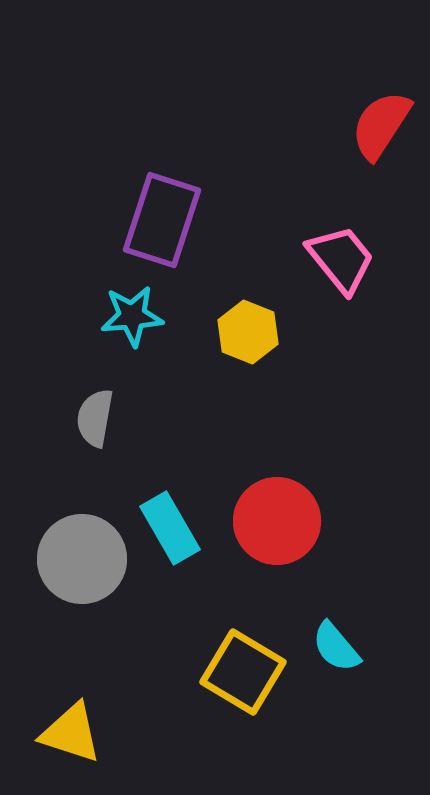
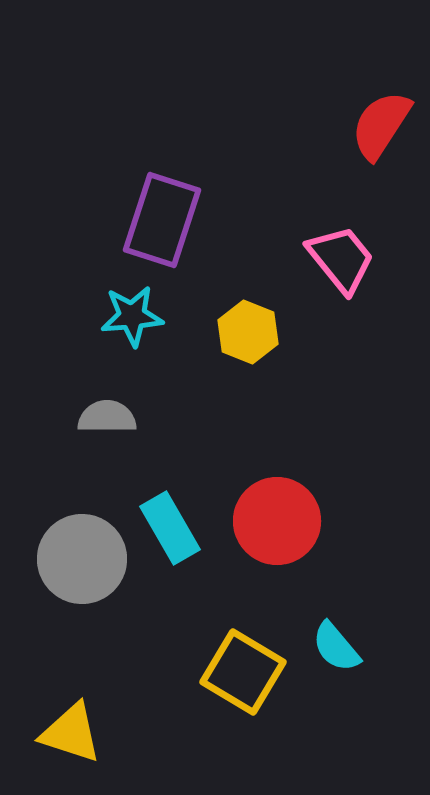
gray semicircle: moved 12 px right, 1 px up; rotated 80 degrees clockwise
